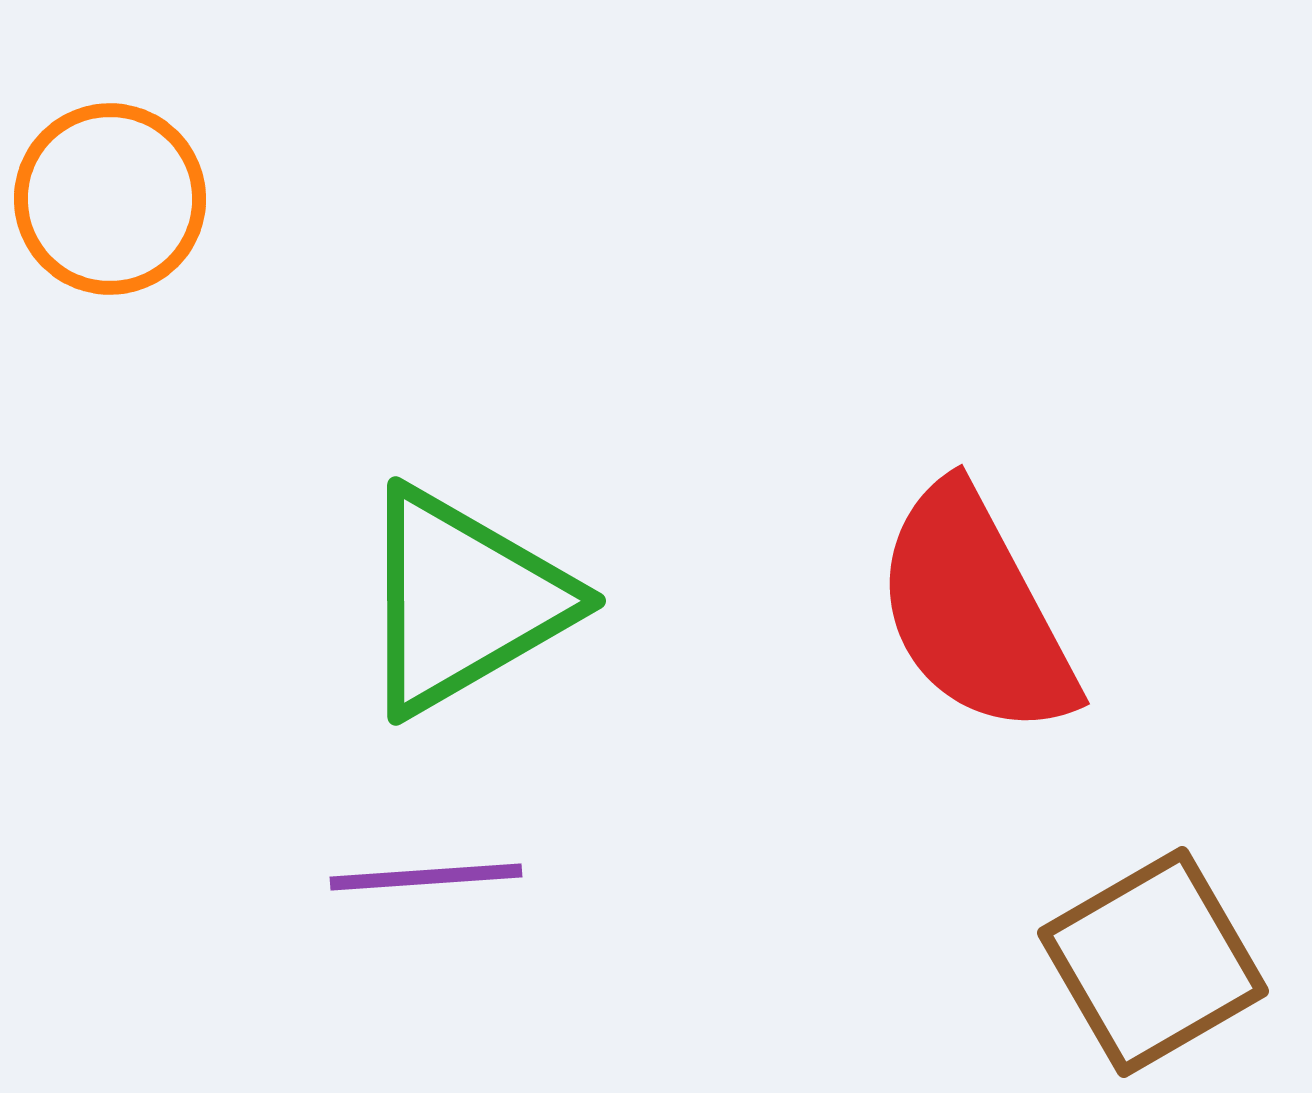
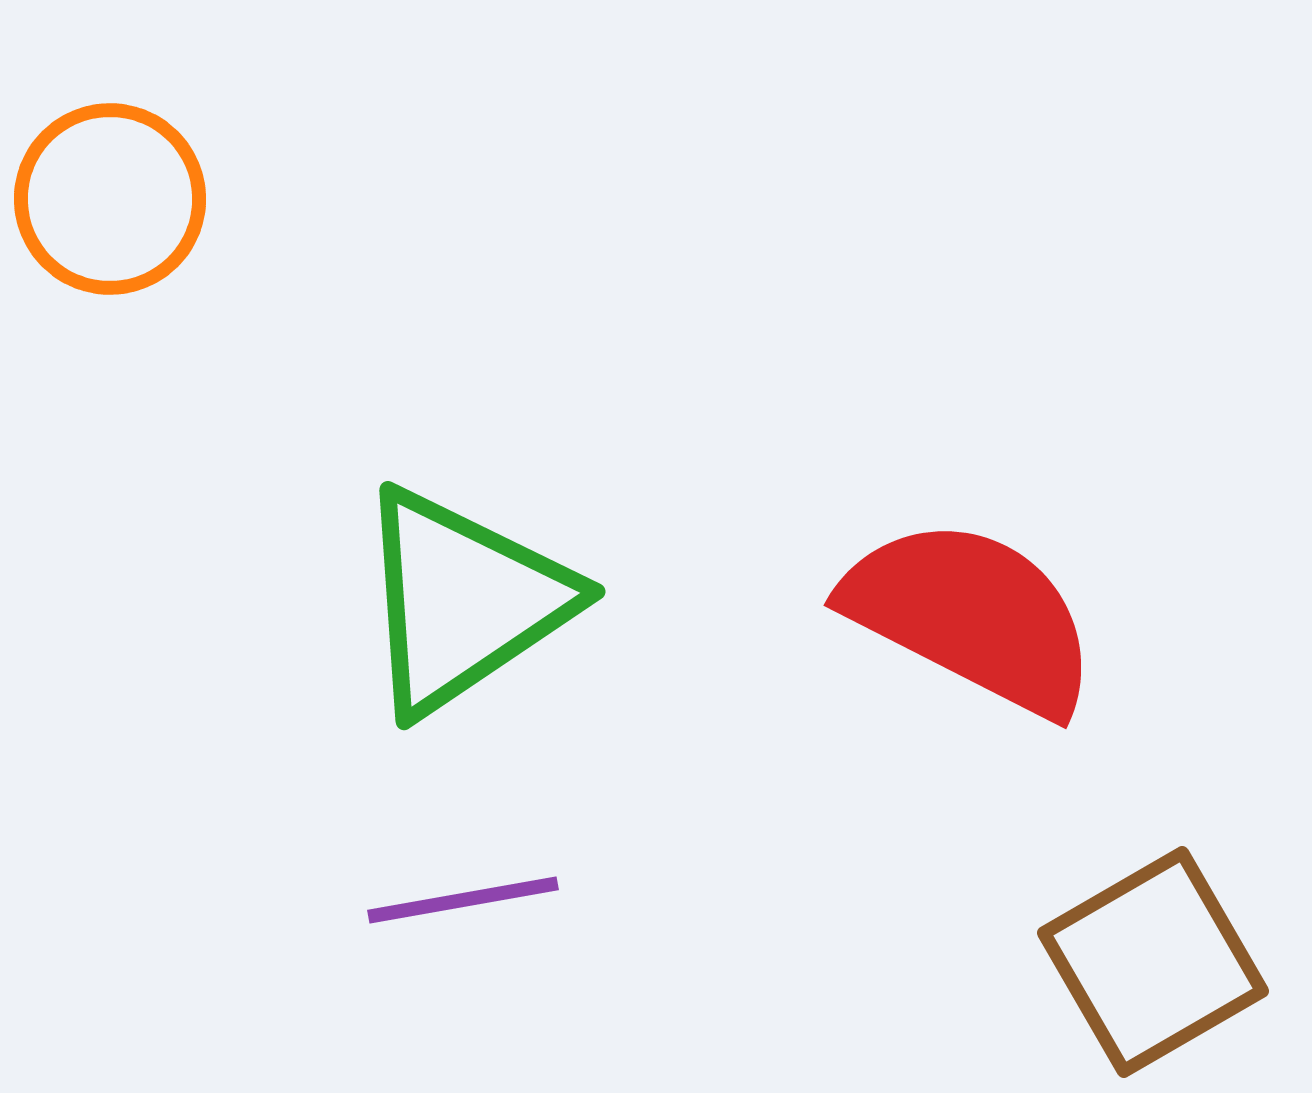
green triangle: rotated 4 degrees counterclockwise
red semicircle: moved 4 px left, 5 px down; rotated 145 degrees clockwise
purple line: moved 37 px right, 23 px down; rotated 6 degrees counterclockwise
